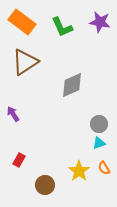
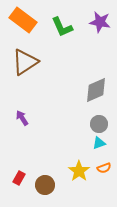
orange rectangle: moved 1 px right, 2 px up
gray diamond: moved 24 px right, 5 px down
purple arrow: moved 9 px right, 4 px down
red rectangle: moved 18 px down
orange semicircle: rotated 80 degrees counterclockwise
